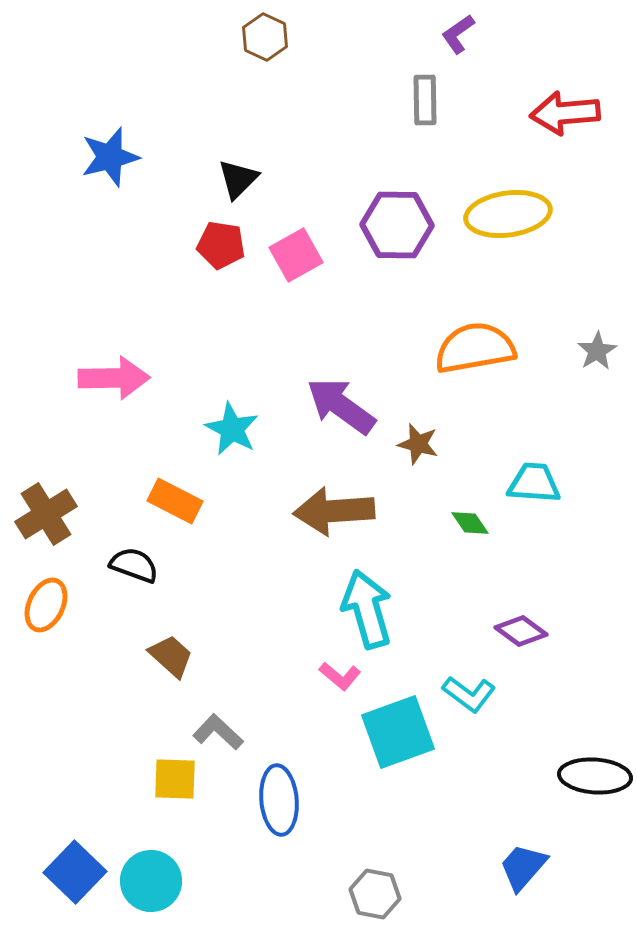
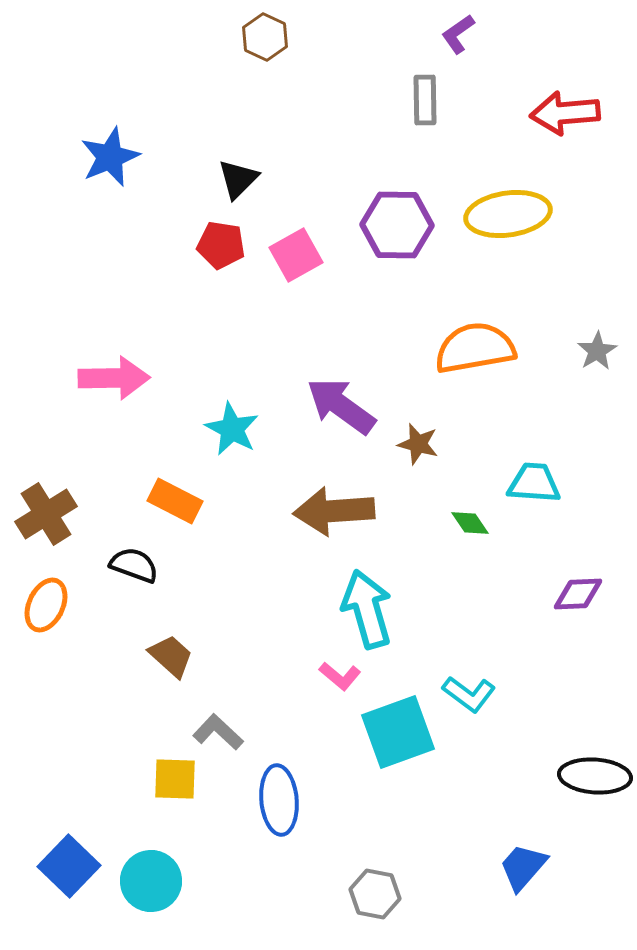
blue star: rotated 8 degrees counterclockwise
purple diamond: moved 57 px right, 37 px up; rotated 39 degrees counterclockwise
blue square: moved 6 px left, 6 px up
